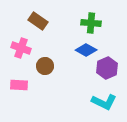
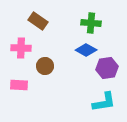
pink cross: rotated 18 degrees counterclockwise
purple hexagon: rotated 15 degrees clockwise
cyan L-shape: rotated 35 degrees counterclockwise
